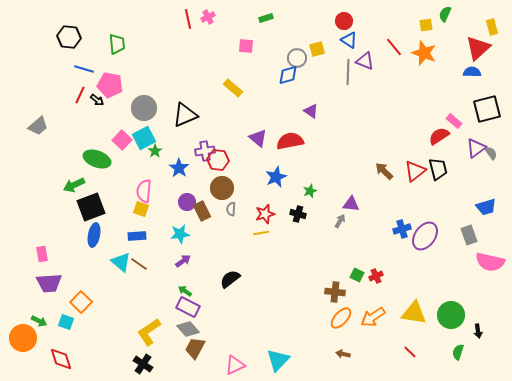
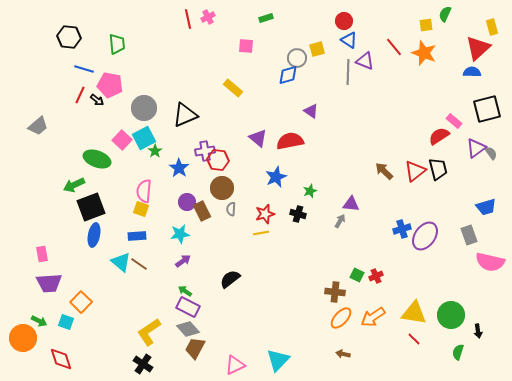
red line at (410, 352): moved 4 px right, 13 px up
